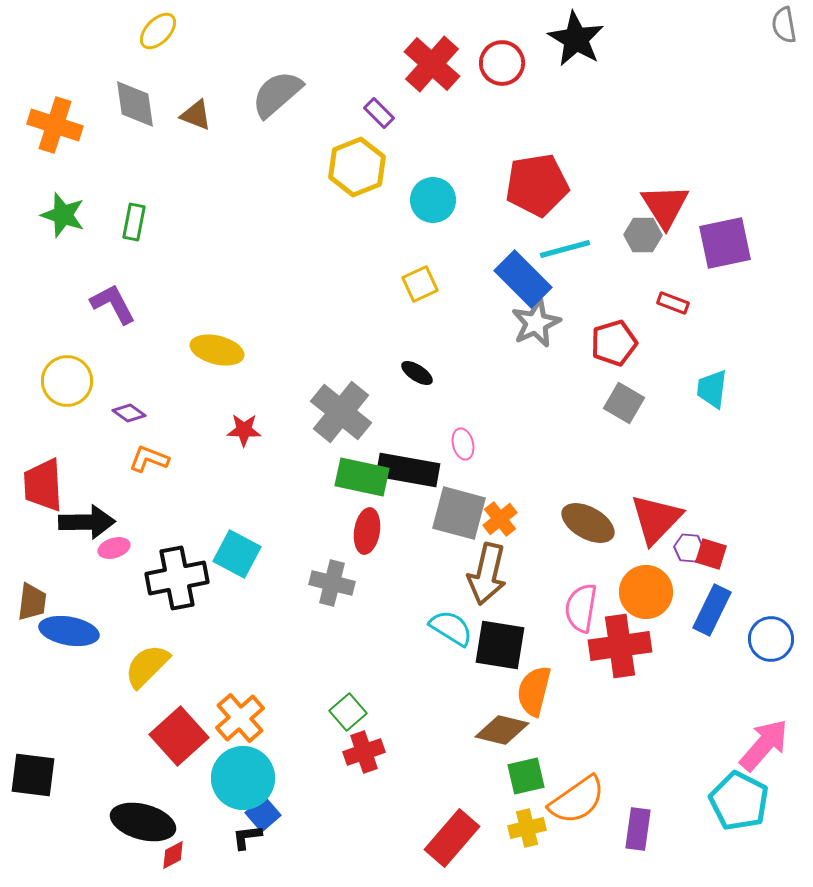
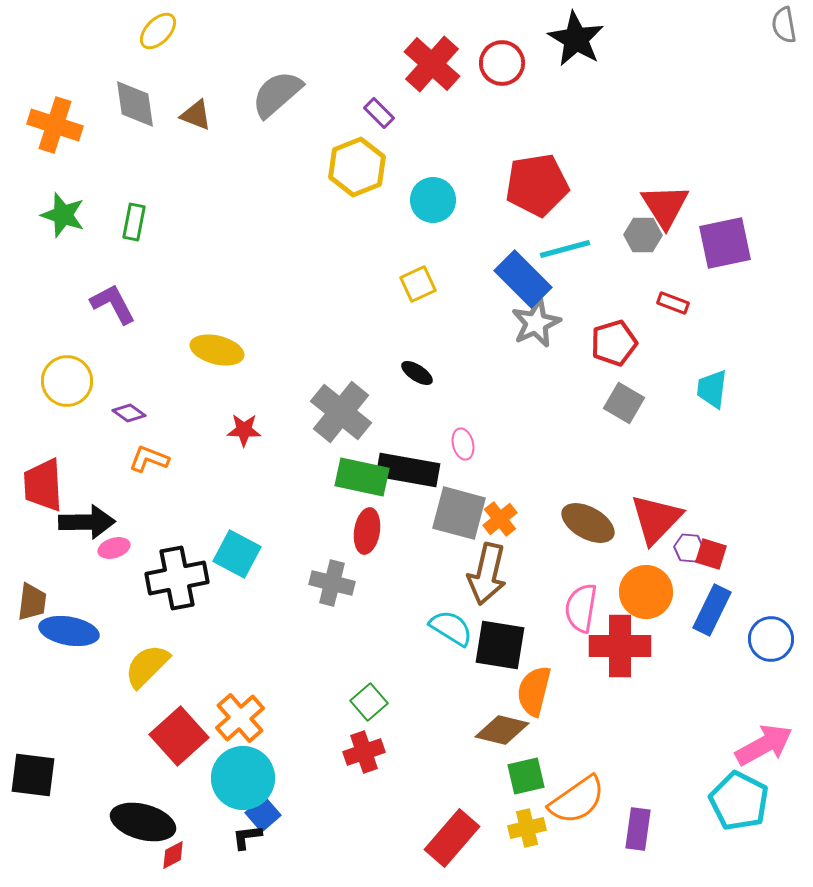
yellow square at (420, 284): moved 2 px left
red cross at (620, 646): rotated 8 degrees clockwise
green square at (348, 712): moved 21 px right, 10 px up
pink arrow at (764, 745): rotated 20 degrees clockwise
